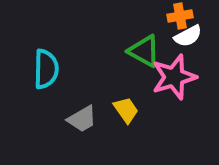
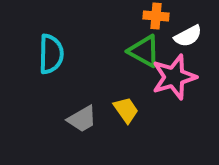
orange cross: moved 24 px left; rotated 15 degrees clockwise
cyan semicircle: moved 5 px right, 15 px up
